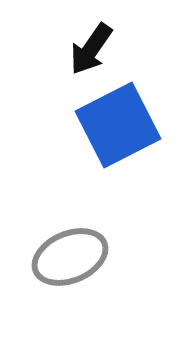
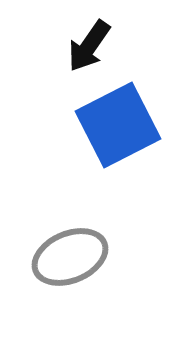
black arrow: moved 2 px left, 3 px up
